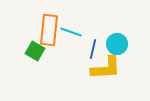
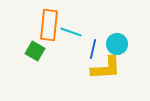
orange rectangle: moved 5 px up
